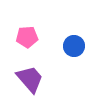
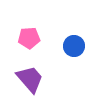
pink pentagon: moved 2 px right, 1 px down
